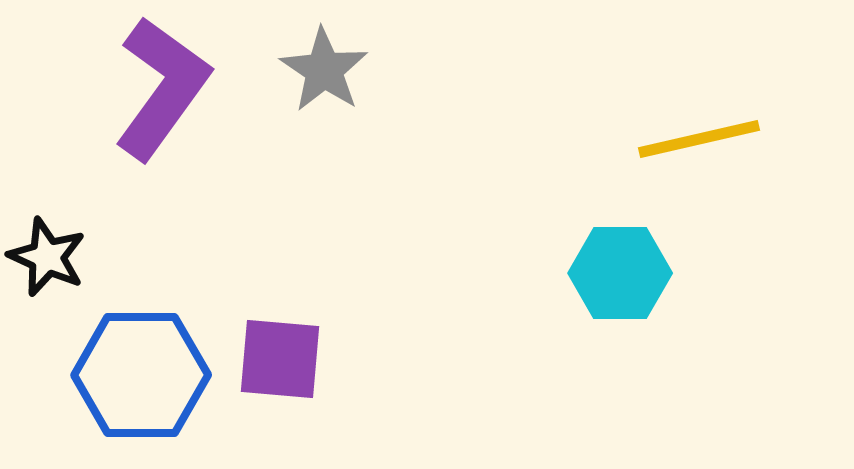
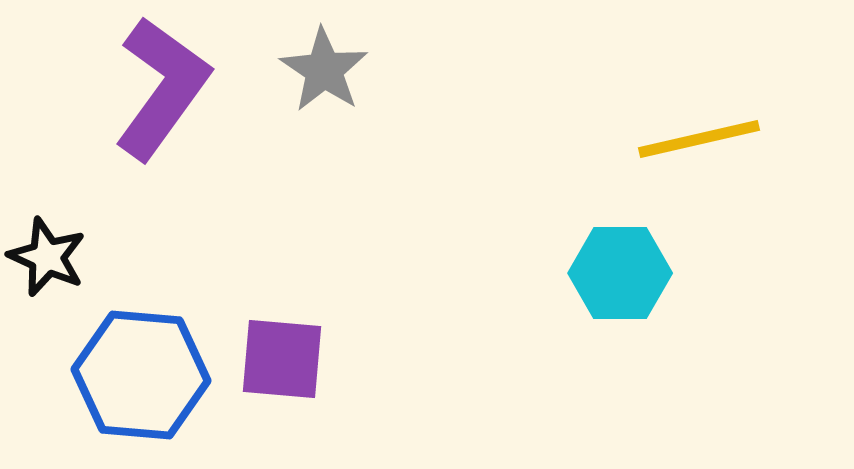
purple square: moved 2 px right
blue hexagon: rotated 5 degrees clockwise
